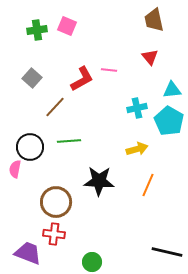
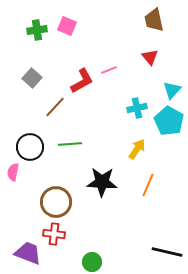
pink line: rotated 28 degrees counterclockwise
red L-shape: moved 2 px down
cyan triangle: rotated 42 degrees counterclockwise
green line: moved 1 px right, 3 px down
yellow arrow: rotated 40 degrees counterclockwise
pink semicircle: moved 2 px left, 3 px down
black star: moved 3 px right, 1 px down
